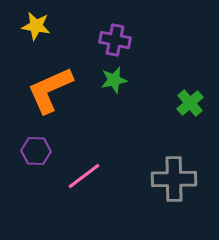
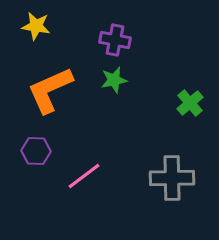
gray cross: moved 2 px left, 1 px up
